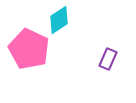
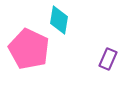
cyan diamond: rotated 48 degrees counterclockwise
